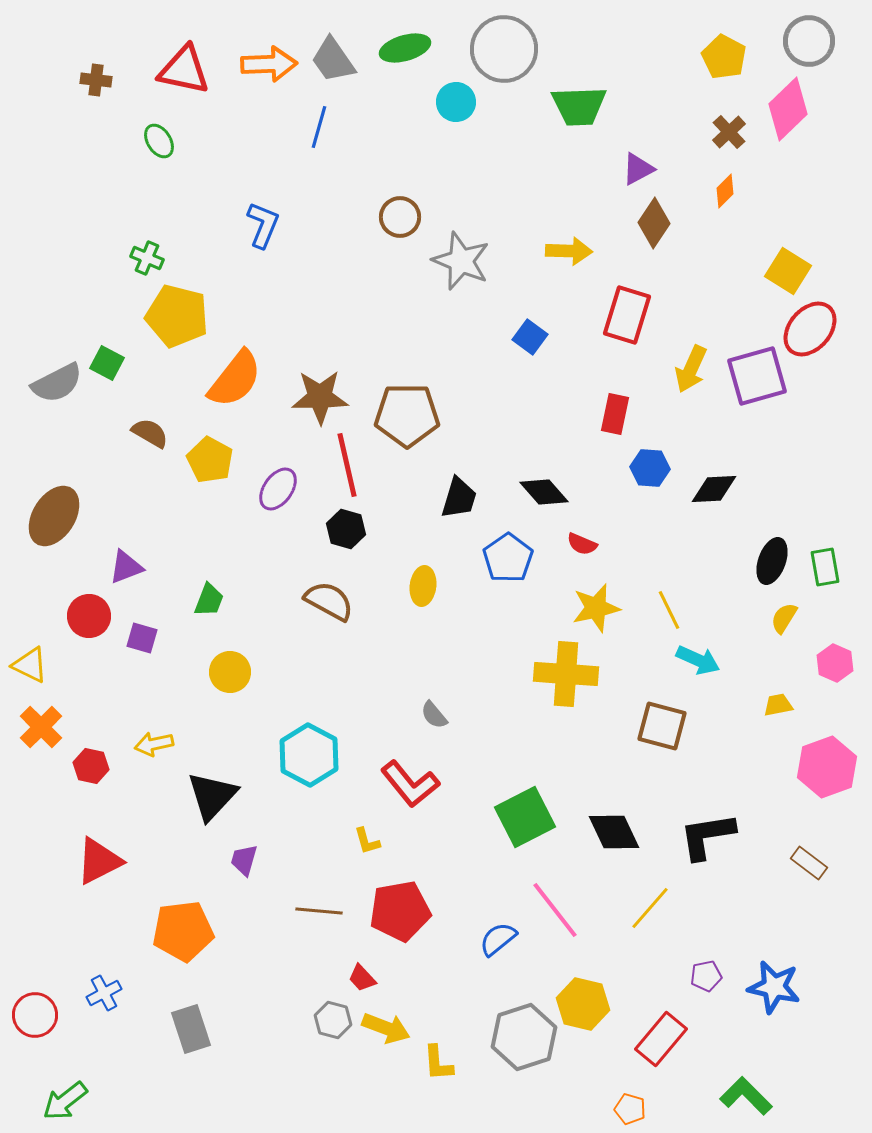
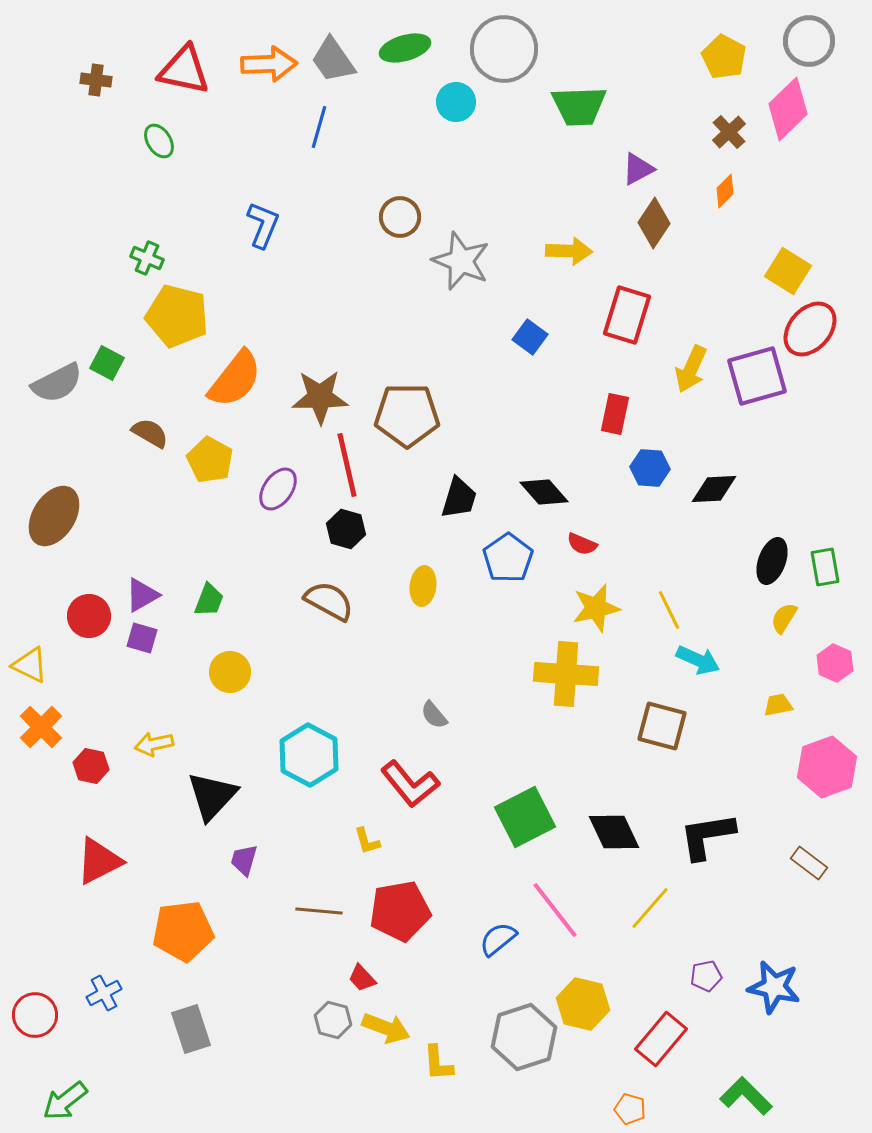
purple triangle at (126, 567): moved 16 px right, 28 px down; rotated 9 degrees counterclockwise
